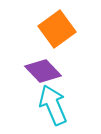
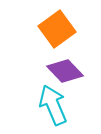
purple diamond: moved 22 px right
